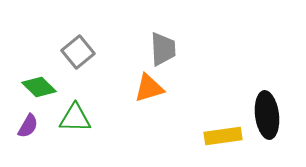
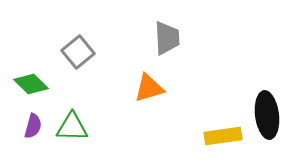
gray trapezoid: moved 4 px right, 11 px up
green diamond: moved 8 px left, 3 px up
green triangle: moved 3 px left, 9 px down
purple semicircle: moved 5 px right; rotated 15 degrees counterclockwise
